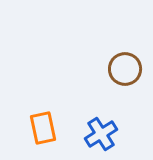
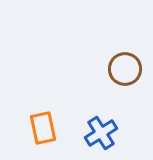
blue cross: moved 1 px up
